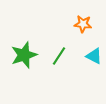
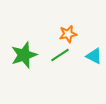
orange star: moved 15 px left, 10 px down; rotated 18 degrees counterclockwise
green line: moved 1 px right, 1 px up; rotated 24 degrees clockwise
